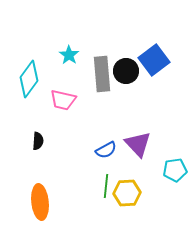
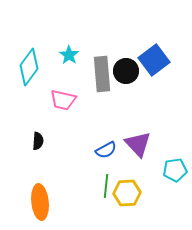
cyan diamond: moved 12 px up
